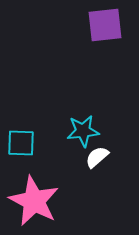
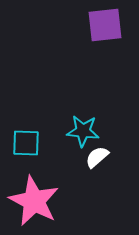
cyan star: rotated 12 degrees clockwise
cyan square: moved 5 px right
